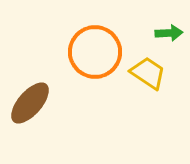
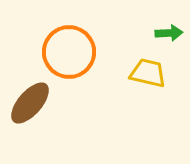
orange circle: moved 26 px left
yellow trapezoid: rotated 21 degrees counterclockwise
